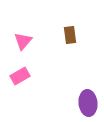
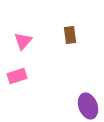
pink rectangle: moved 3 px left; rotated 12 degrees clockwise
purple ellipse: moved 3 px down; rotated 15 degrees counterclockwise
